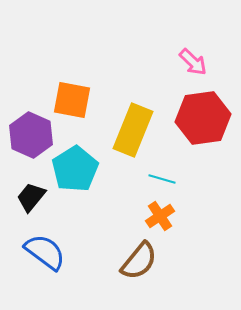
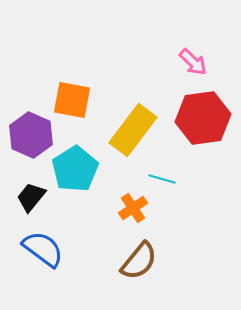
yellow rectangle: rotated 15 degrees clockwise
orange cross: moved 27 px left, 8 px up
blue semicircle: moved 2 px left, 3 px up
